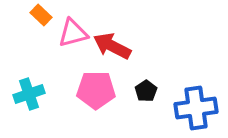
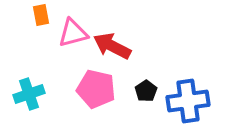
orange rectangle: rotated 35 degrees clockwise
pink pentagon: moved 1 px up; rotated 12 degrees clockwise
blue cross: moved 8 px left, 7 px up
